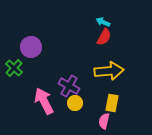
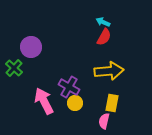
purple cross: moved 1 px down
